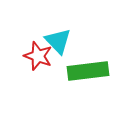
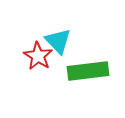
red star: rotated 12 degrees clockwise
